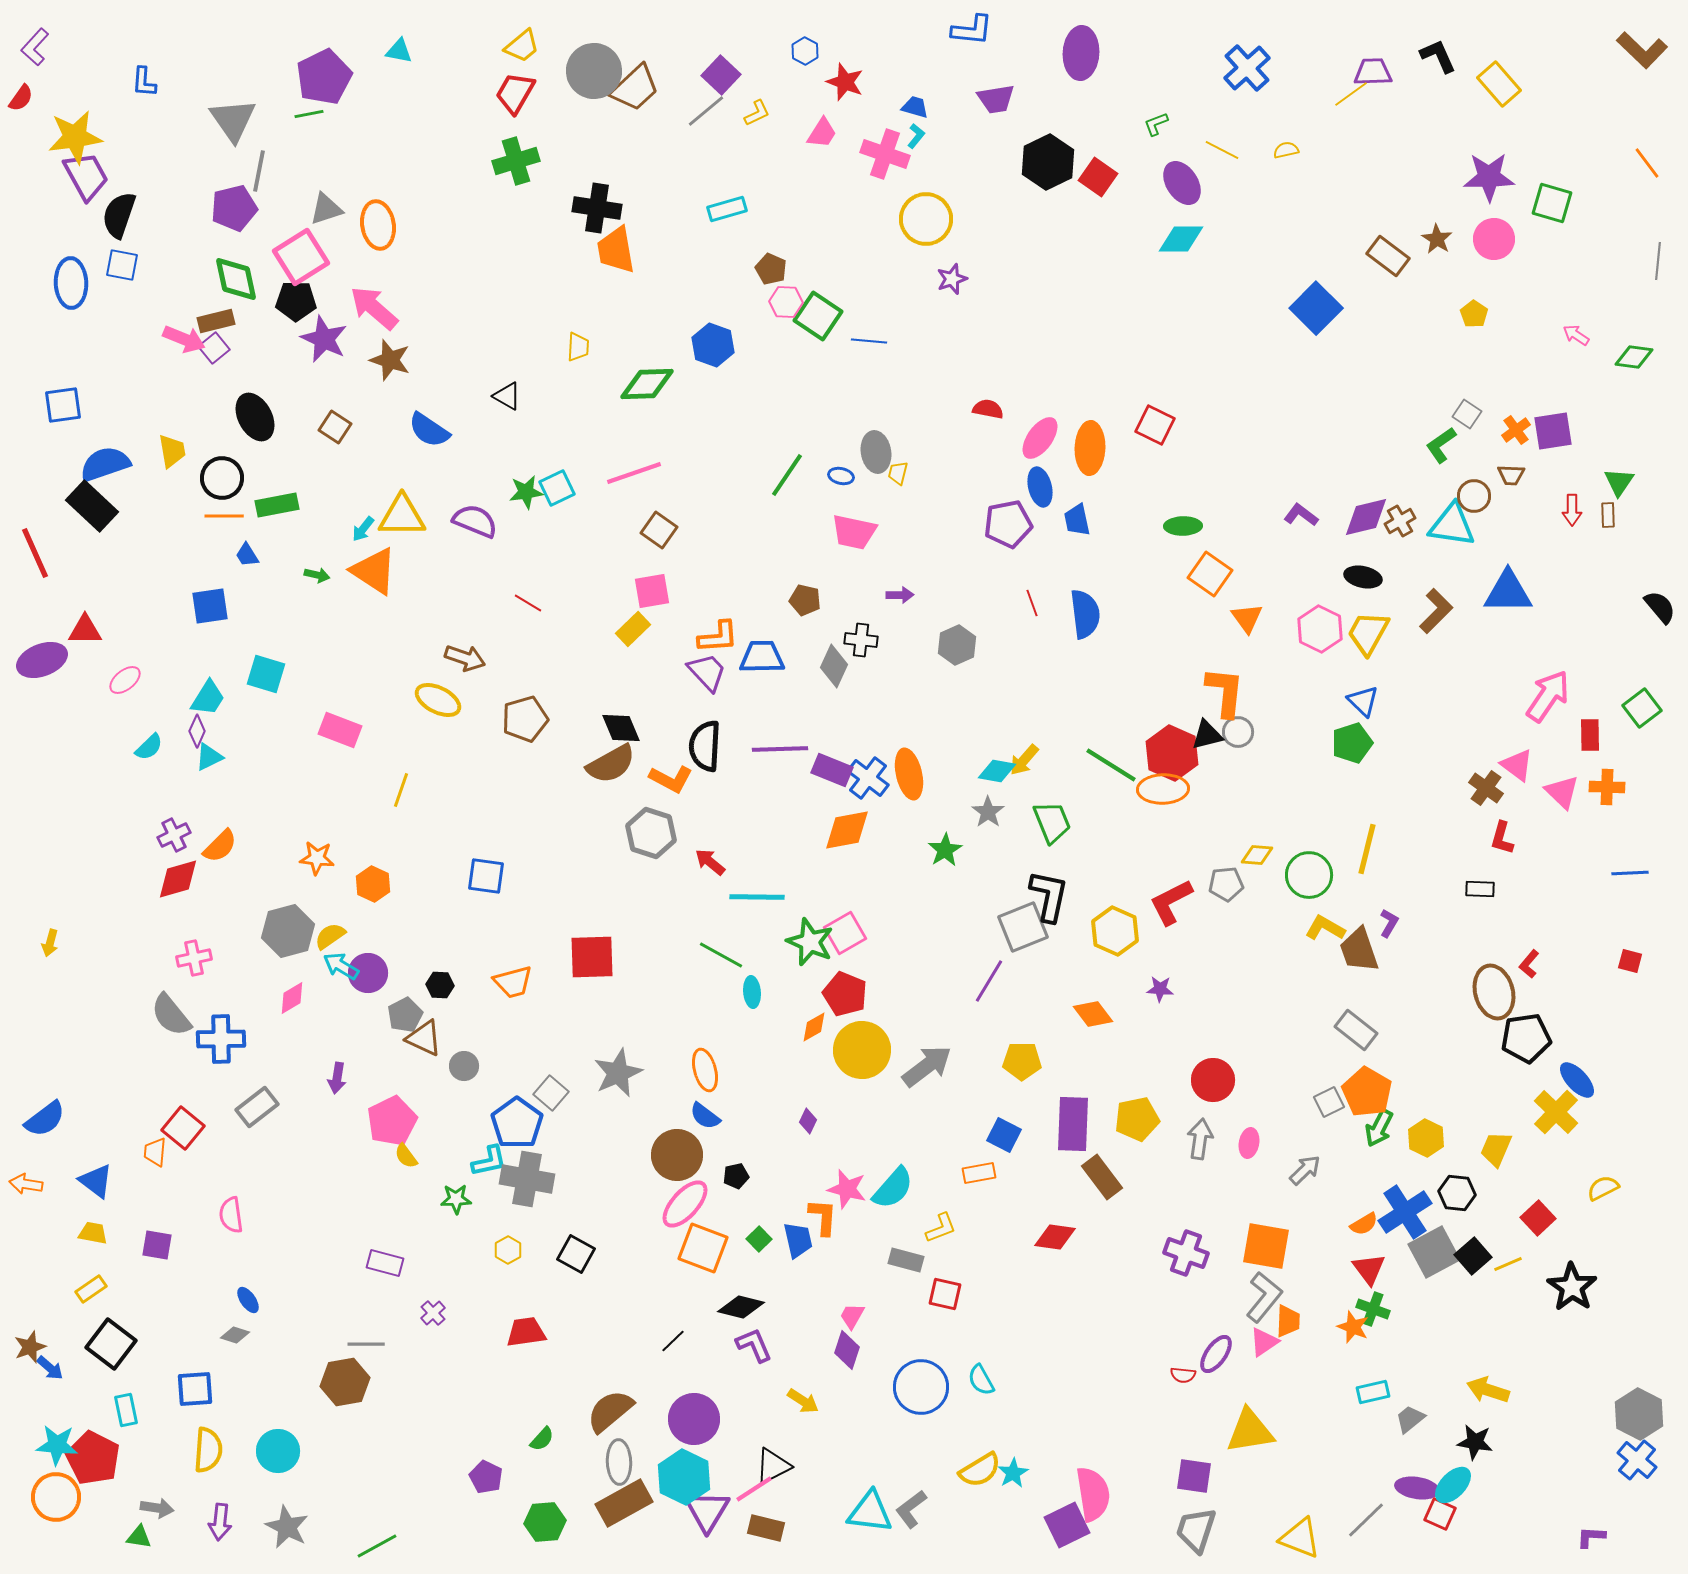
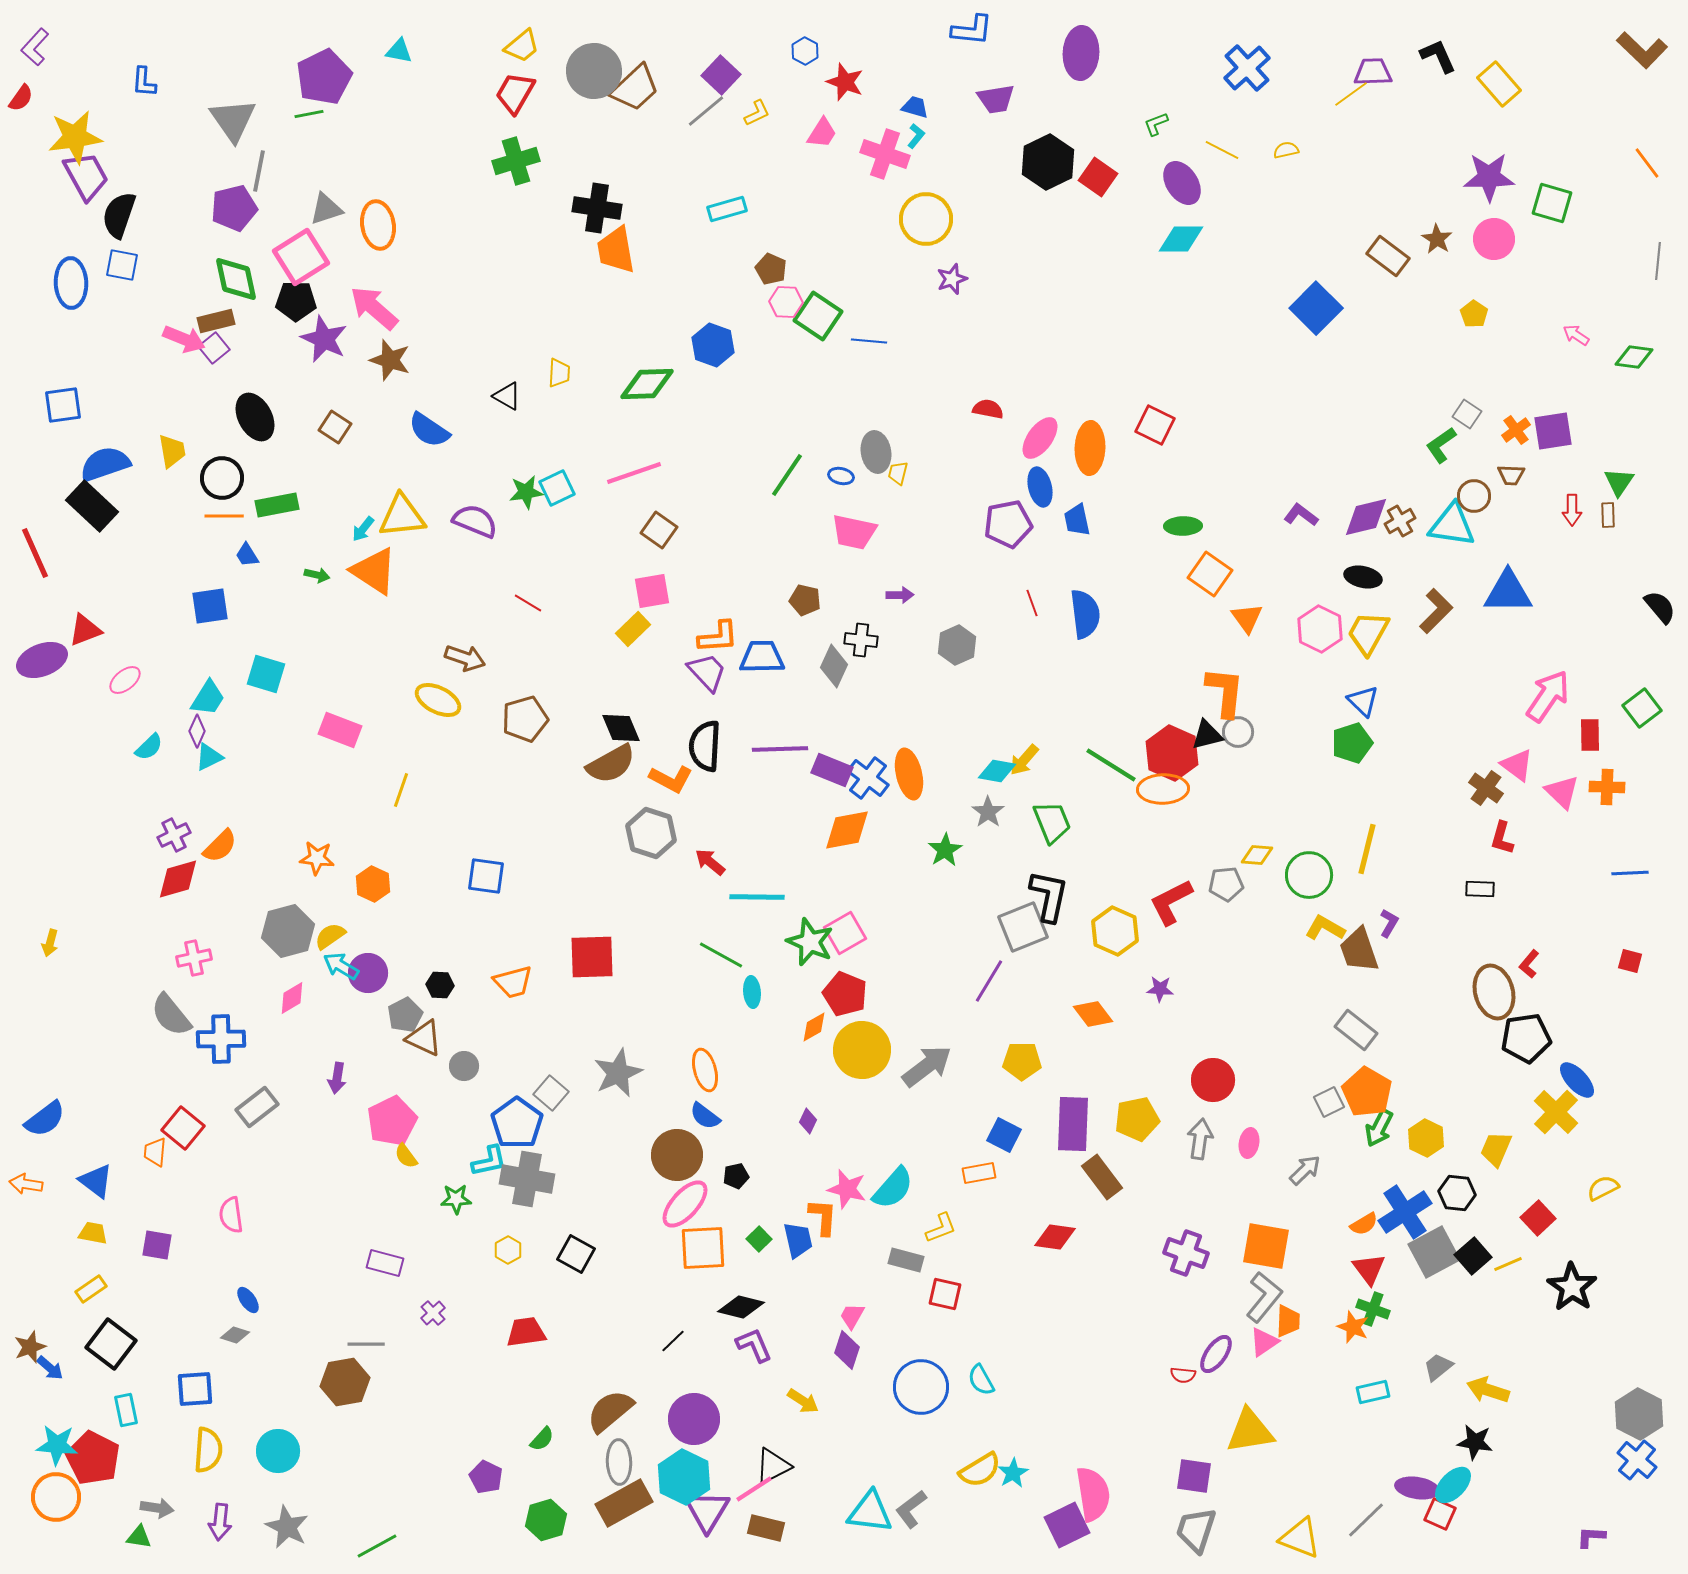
yellow trapezoid at (578, 347): moved 19 px left, 26 px down
yellow triangle at (402, 516): rotated 6 degrees counterclockwise
red triangle at (85, 630): rotated 21 degrees counterclockwise
orange square at (703, 1248): rotated 24 degrees counterclockwise
gray trapezoid at (1410, 1419): moved 28 px right, 52 px up
green hexagon at (545, 1522): moved 1 px right, 2 px up; rotated 12 degrees counterclockwise
